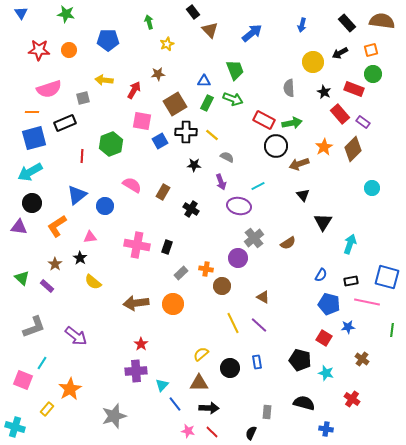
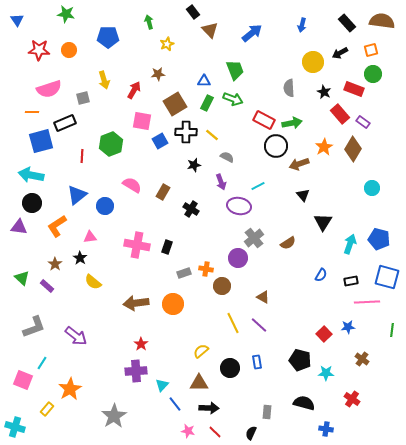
blue triangle at (21, 13): moved 4 px left, 7 px down
blue pentagon at (108, 40): moved 3 px up
yellow arrow at (104, 80): rotated 114 degrees counterclockwise
blue square at (34, 138): moved 7 px right, 3 px down
brown diamond at (353, 149): rotated 15 degrees counterclockwise
black star at (194, 165): rotated 16 degrees counterclockwise
cyan arrow at (30, 172): moved 1 px right, 3 px down; rotated 40 degrees clockwise
gray rectangle at (181, 273): moved 3 px right; rotated 24 degrees clockwise
pink line at (367, 302): rotated 15 degrees counterclockwise
blue pentagon at (329, 304): moved 50 px right, 65 px up
red square at (324, 338): moved 4 px up; rotated 14 degrees clockwise
yellow semicircle at (201, 354): moved 3 px up
cyan star at (326, 373): rotated 14 degrees counterclockwise
gray star at (114, 416): rotated 15 degrees counterclockwise
red line at (212, 432): moved 3 px right
